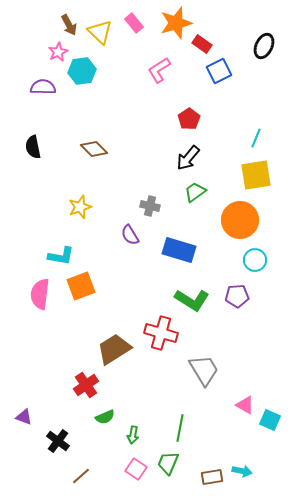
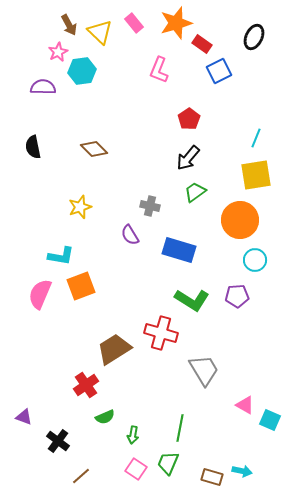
black ellipse at (264, 46): moved 10 px left, 9 px up
pink L-shape at (159, 70): rotated 36 degrees counterclockwise
pink semicircle at (40, 294): rotated 16 degrees clockwise
brown rectangle at (212, 477): rotated 25 degrees clockwise
